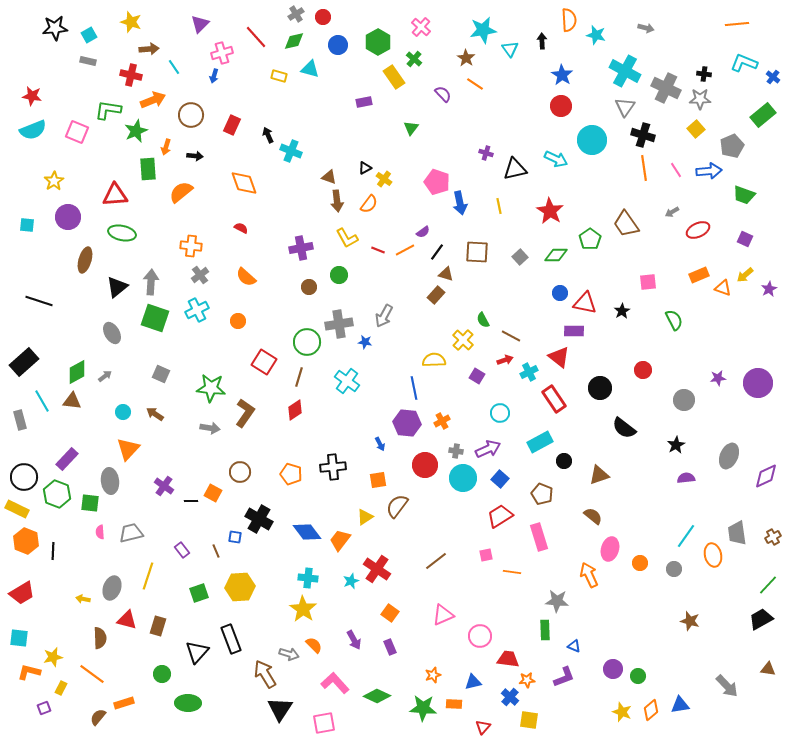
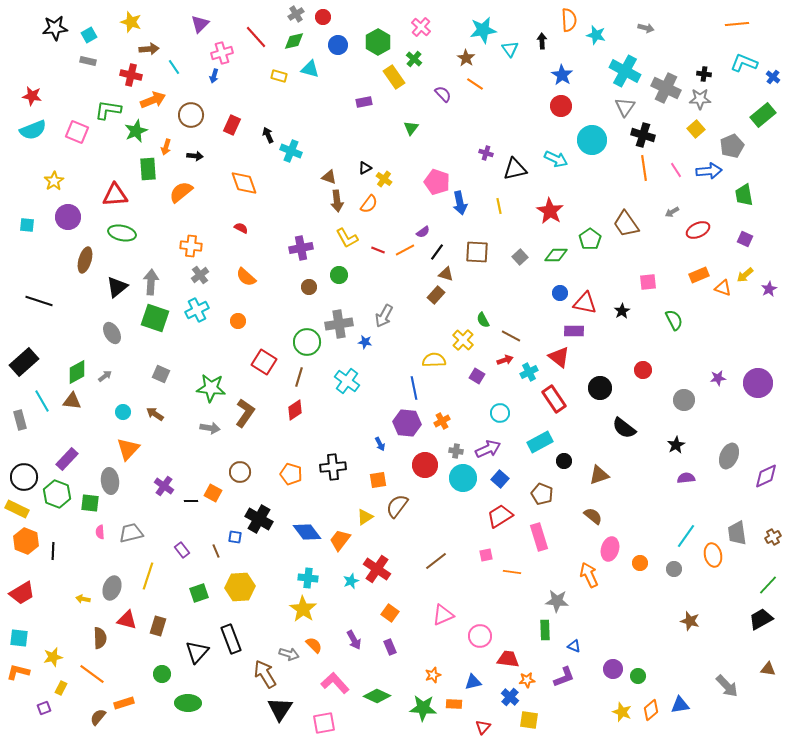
green trapezoid at (744, 195): rotated 60 degrees clockwise
orange L-shape at (29, 672): moved 11 px left
